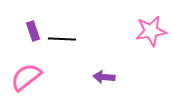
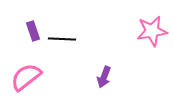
pink star: moved 1 px right
purple arrow: rotated 75 degrees counterclockwise
